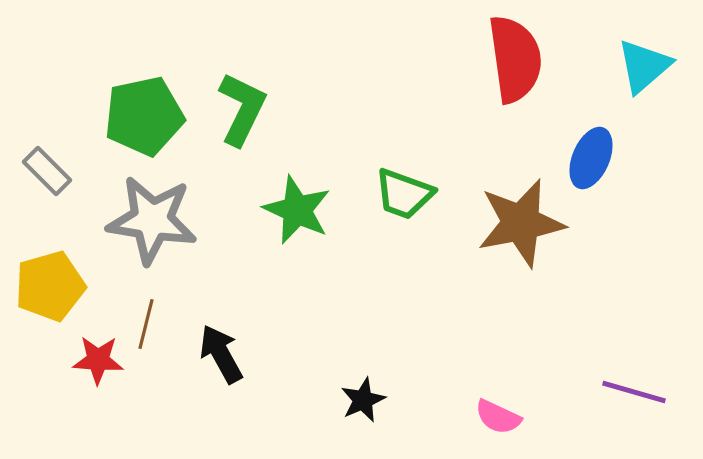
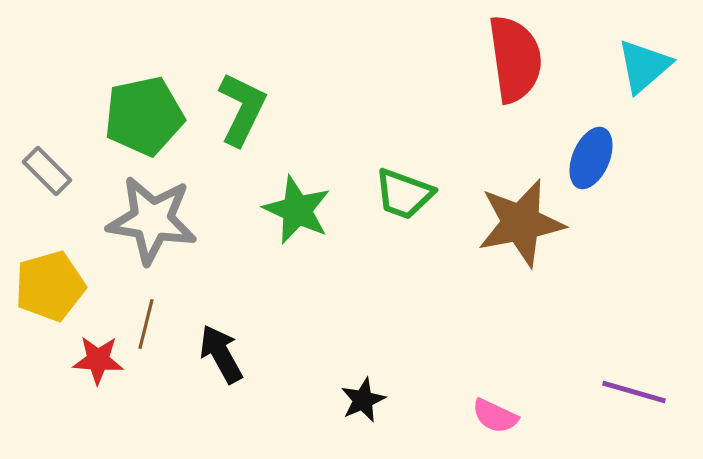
pink semicircle: moved 3 px left, 1 px up
